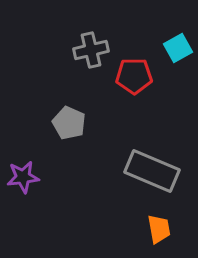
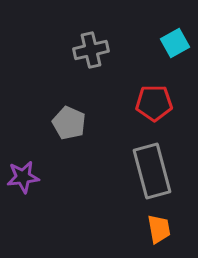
cyan square: moved 3 px left, 5 px up
red pentagon: moved 20 px right, 27 px down
gray rectangle: rotated 52 degrees clockwise
